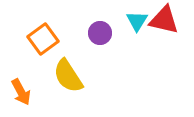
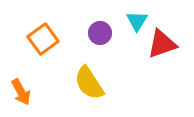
red triangle: moved 2 px left, 24 px down; rotated 32 degrees counterclockwise
yellow semicircle: moved 21 px right, 7 px down
